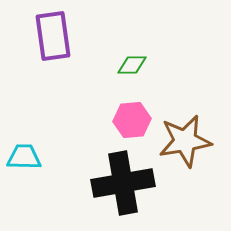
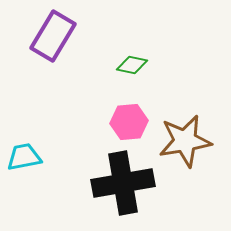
purple rectangle: rotated 39 degrees clockwise
green diamond: rotated 12 degrees clockwise
pink hexagon: moved 3 px left, 2 px down
cyan trapezoid: rotated 12 degrees counterclockwise
